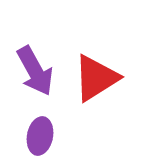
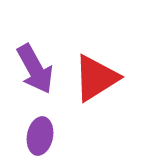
purple arrow: moved 2 px up
